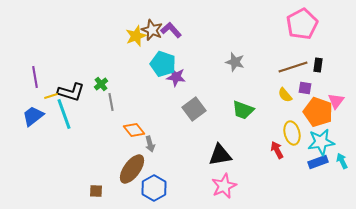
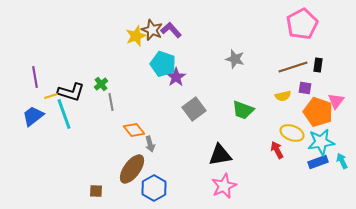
gray star: moved 3 px up
purple star: rotated 30 degrees clockwise
yellow semicircle: moved 2 px left, 1 px down; rotated 63 degrees counterclockwise
yellow ellipse: rotated 55 degrees counterclockwise
